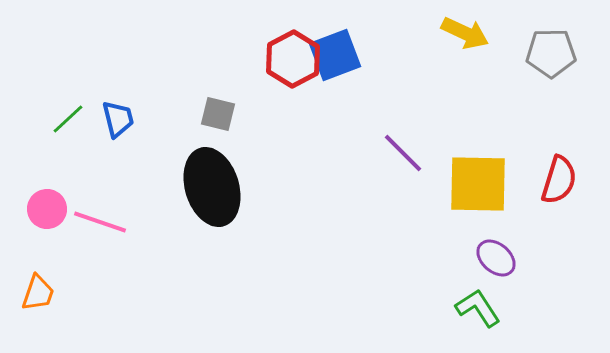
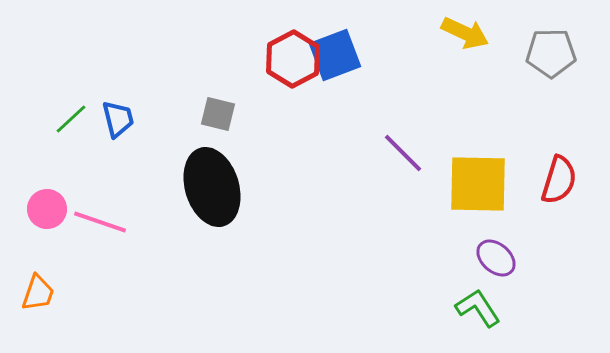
green line: moved 3 px right
